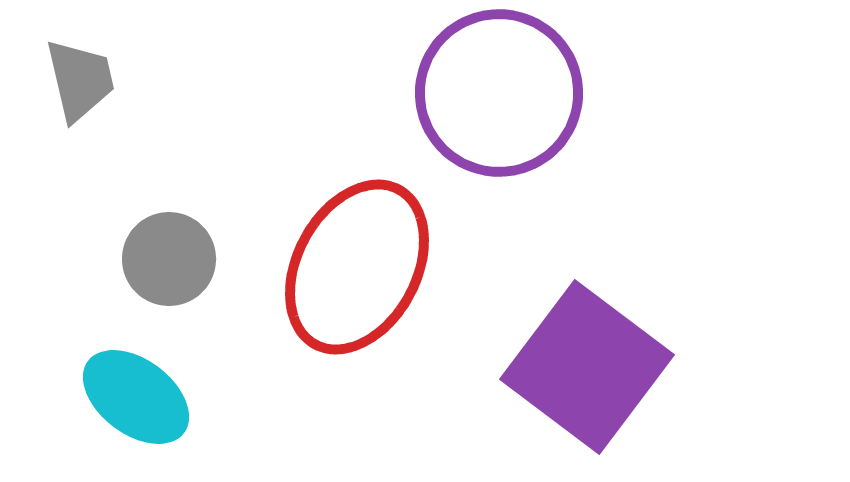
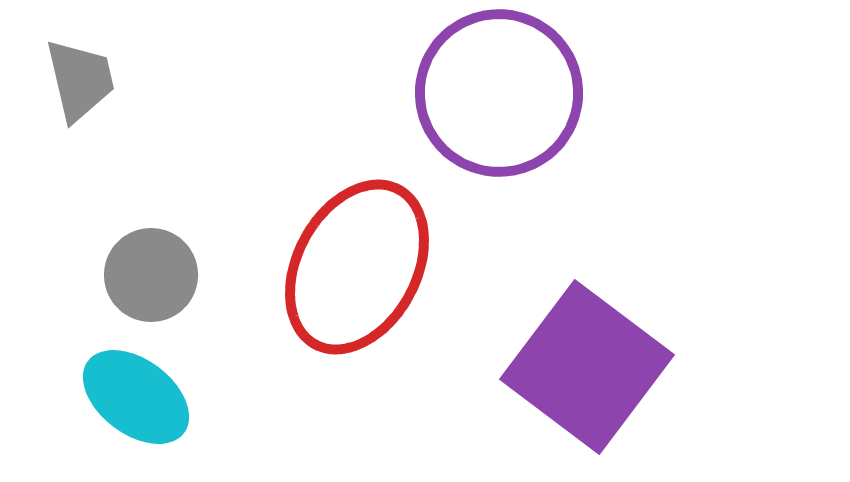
gray circle: moved 18 px left, 16 px down
